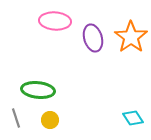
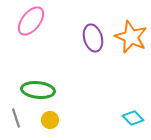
pink ellipse: moved 24 px left; rotated 56 degrees counterclockwise
orange star: rotated 12 degrees counterclockwise
cyan diamond: rotated 10 degrees counterclockwise
